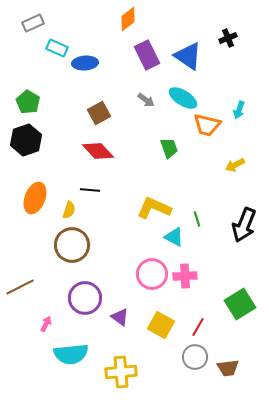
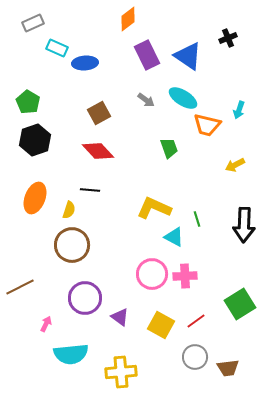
black hexagon: moved 9 px right
black arrow: rotated 20 degrees counterclockwise
red line: moved 2 px left, 6 px up; rotated 24 degrees clockwise
